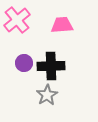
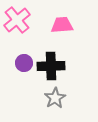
gray star: moved 8 px right, 3 px down
